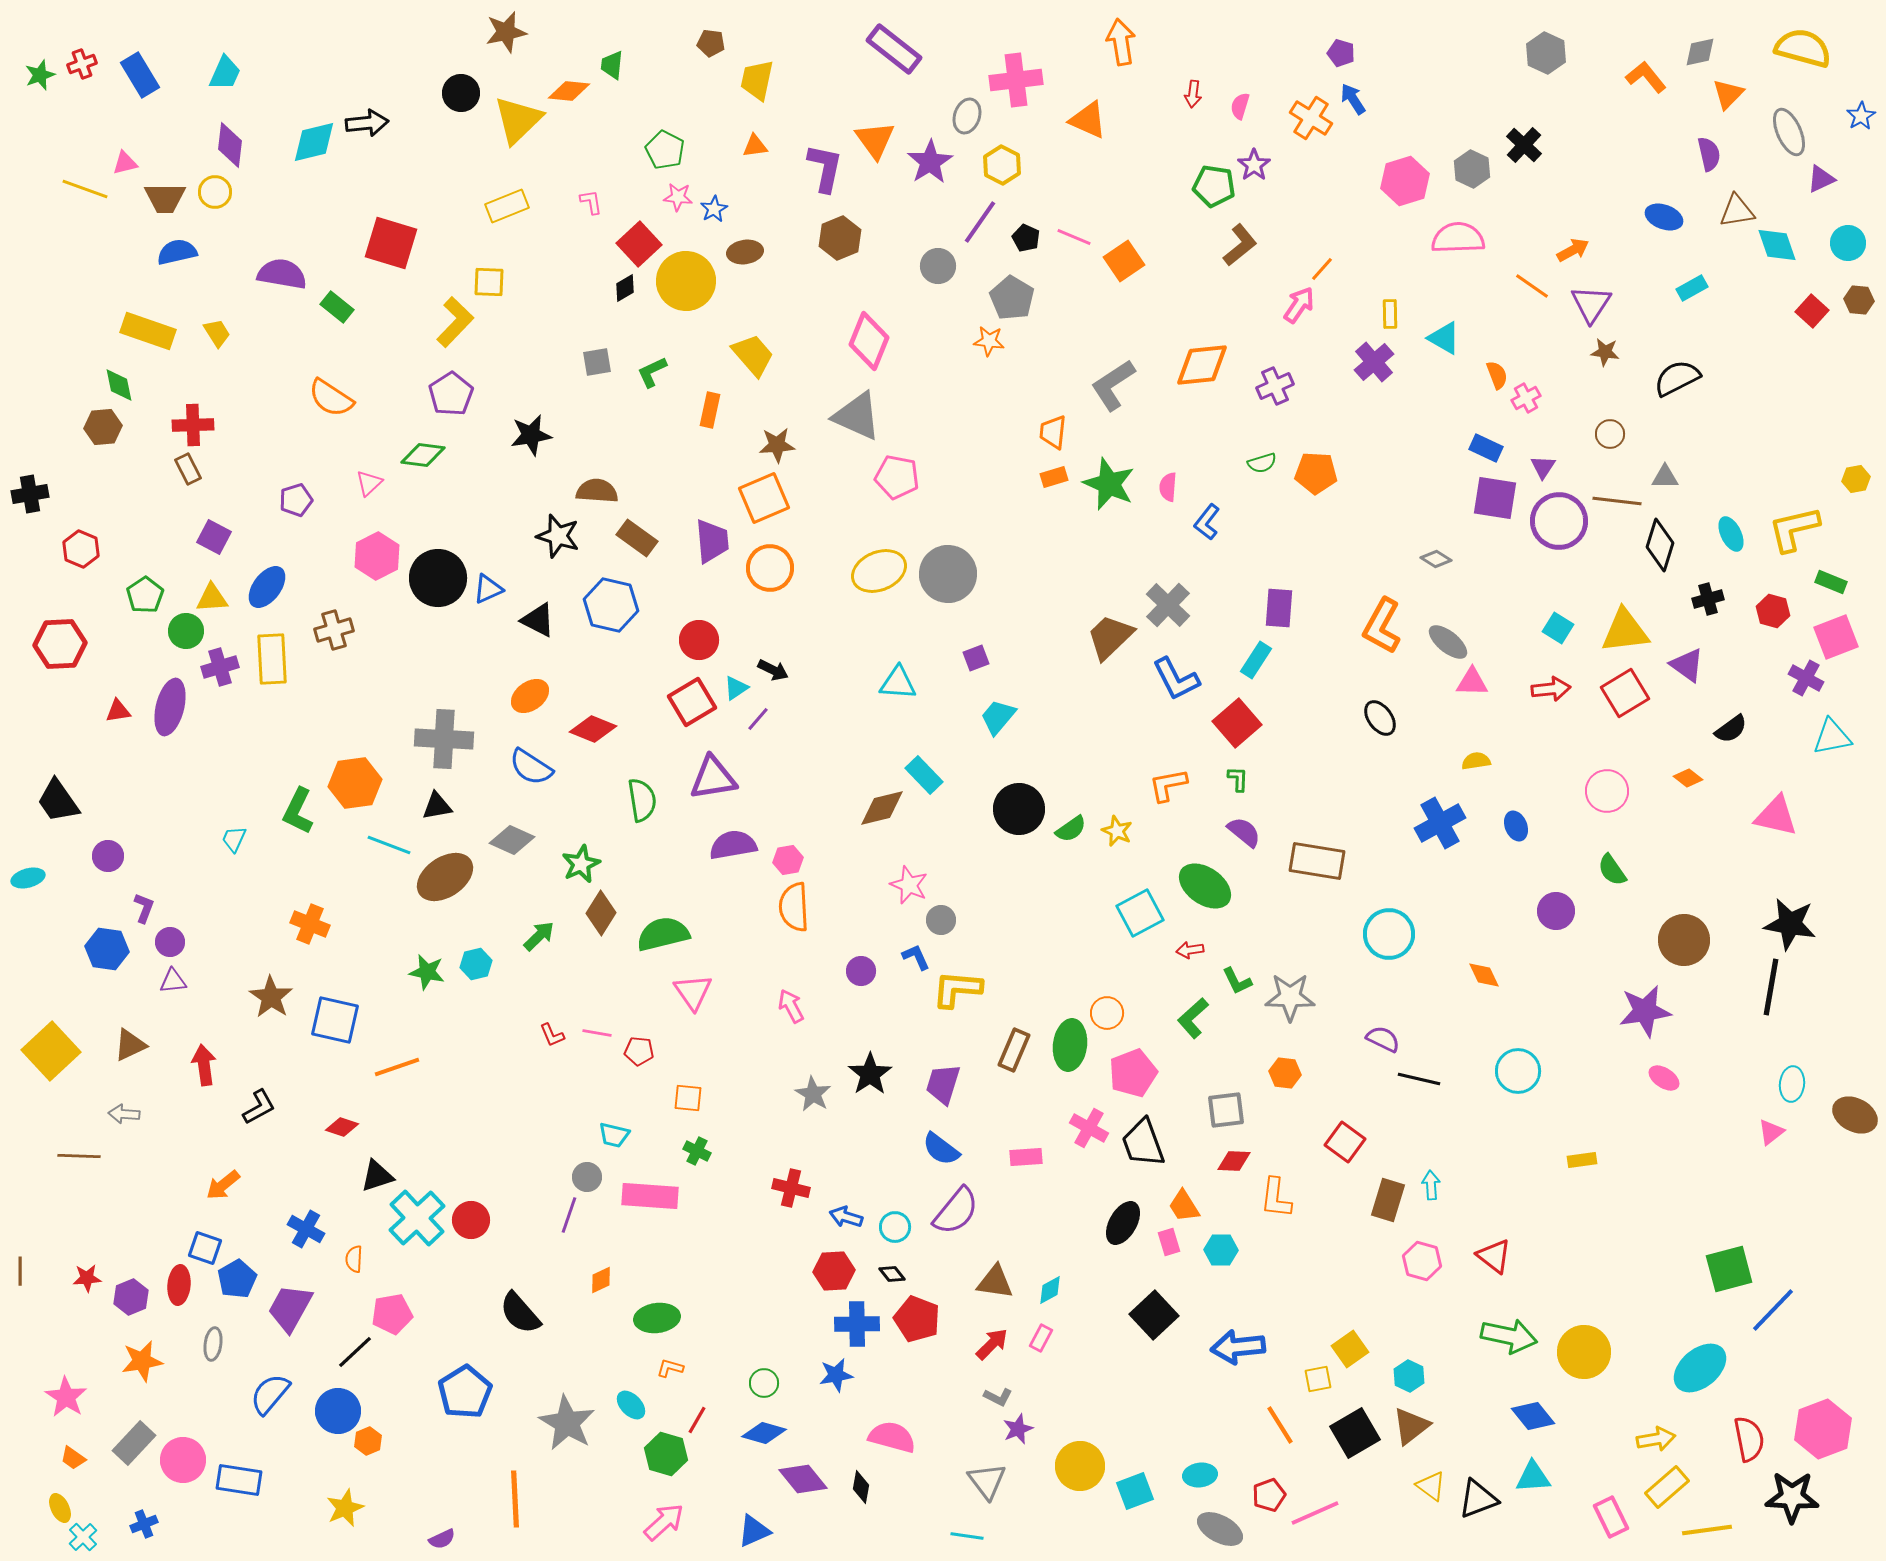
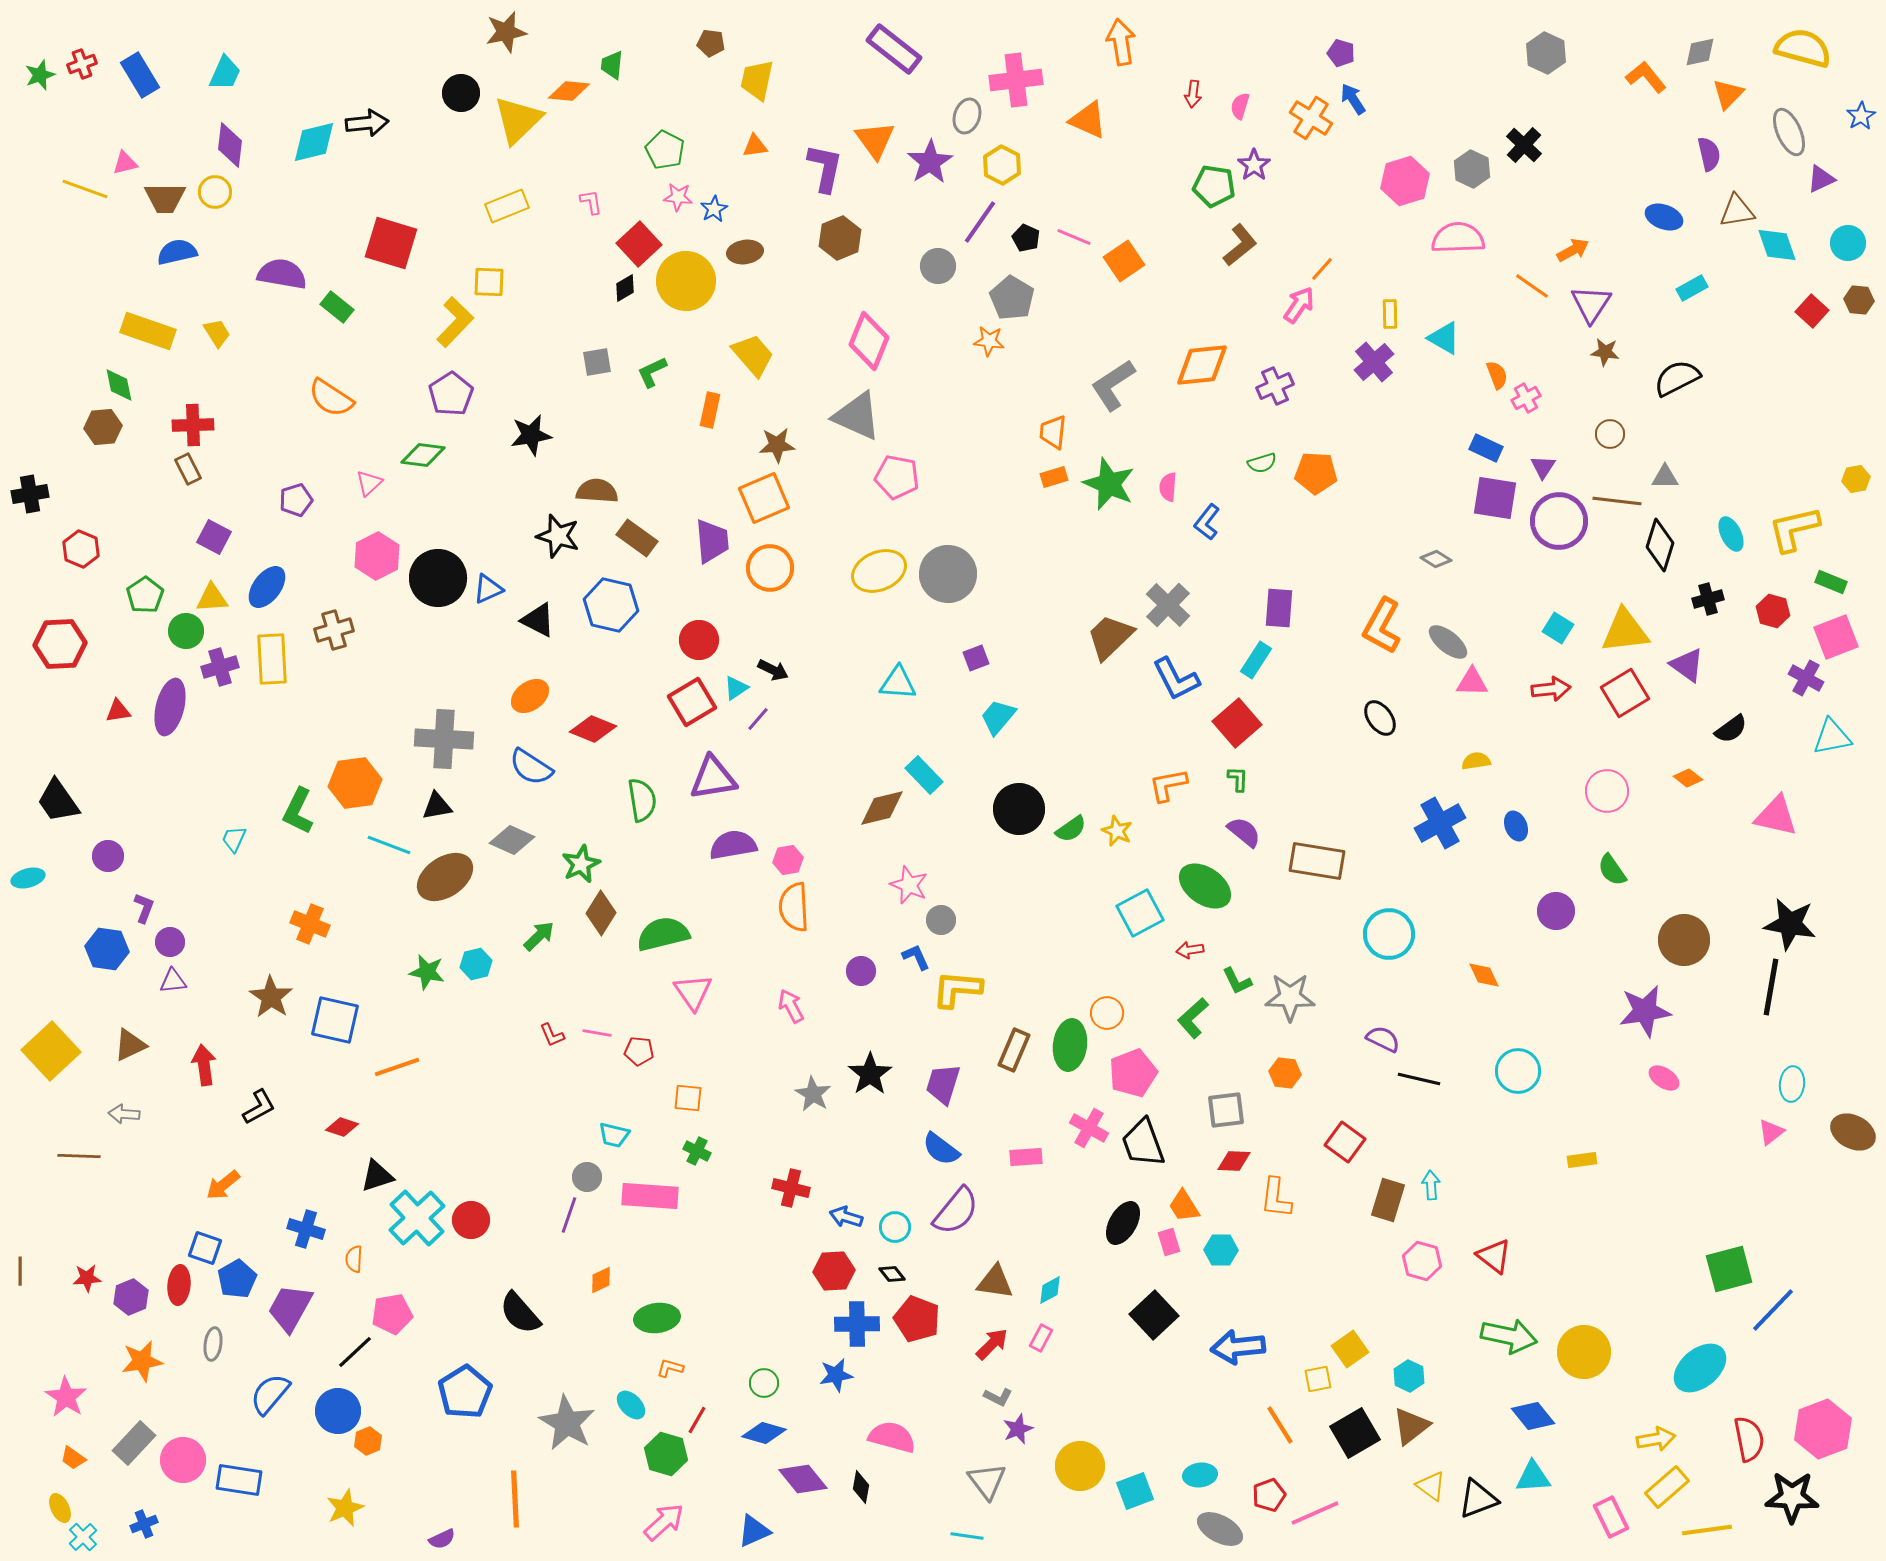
brown ellipse at (1855, 1115): moved 2 px left, 17 px down
blue cross at (306, 1229): rotated 12 degrees counterclockwise
